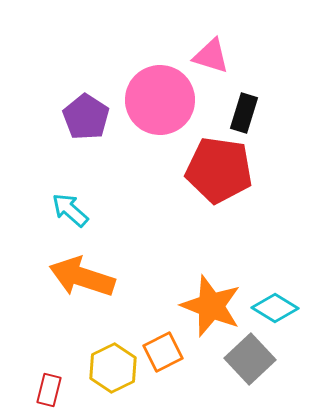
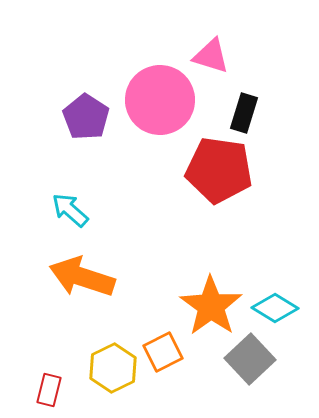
orange star: rotated 14 degrees clockwise
